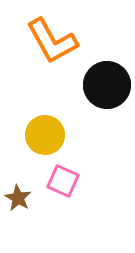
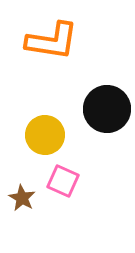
orange L-shape: rotated 52 degrees counterclockwise
black circle: moved 24 px down
brown star: moved 4 px right
